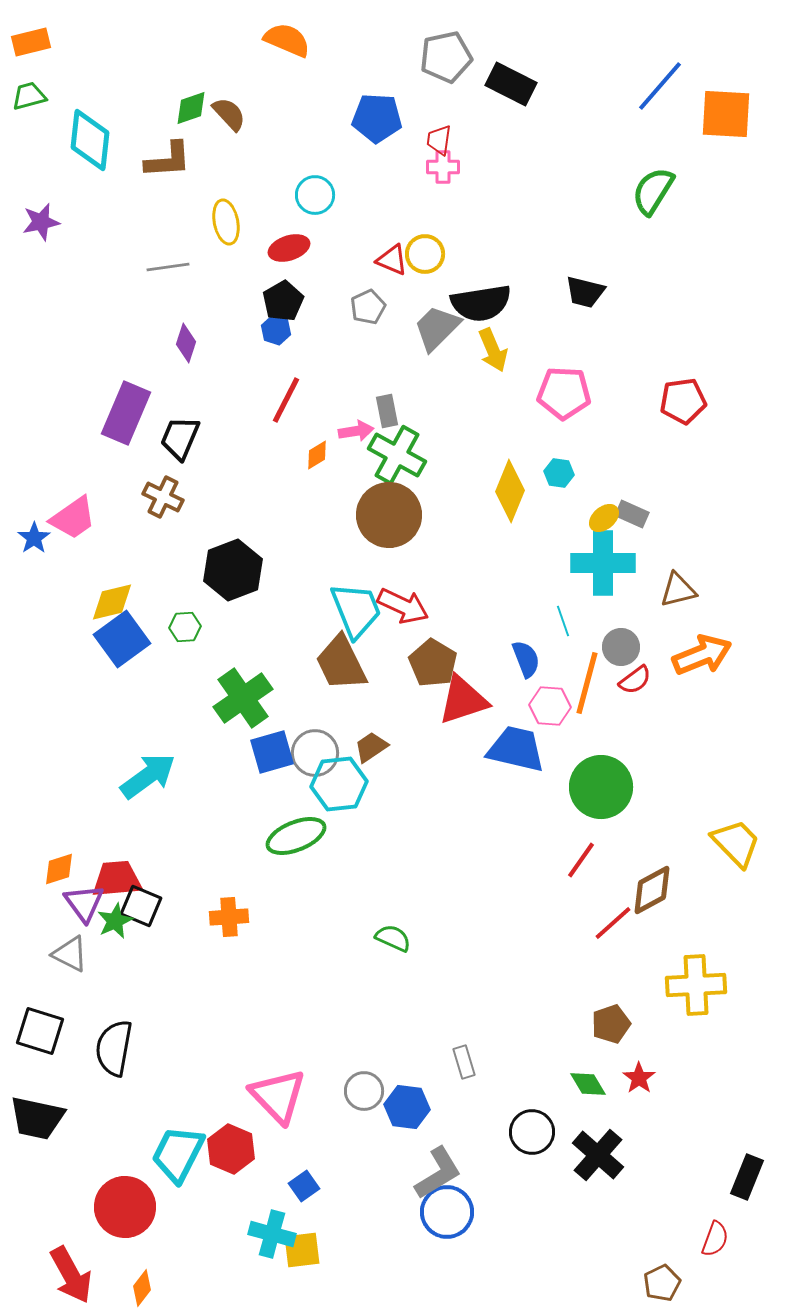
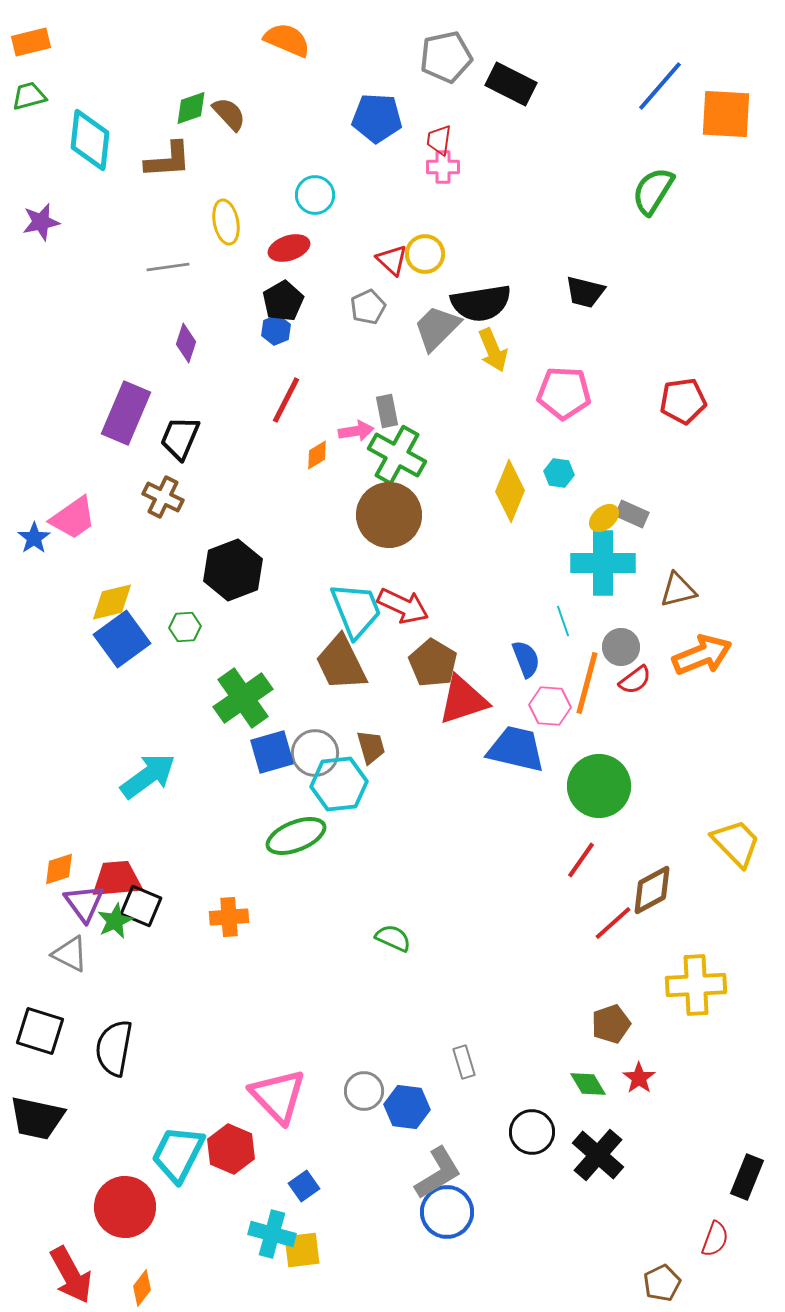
red triangle at (392, 260): rotated 20 degrees clockwise
blue hexagon at (276, 330): rotated 20 degrees clockwise
brown trapezoid at (371, 747): rotated 108 degrees clockwise
green circle at (601, 787): moved 2 px left, 1 px up
